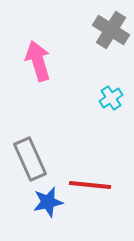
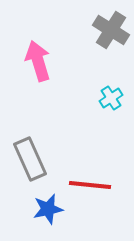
blue star: moved 7 px down
